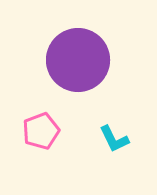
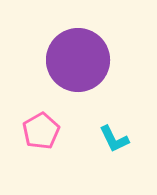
pink pentagon: rotated 9 degrees counterclockwise
